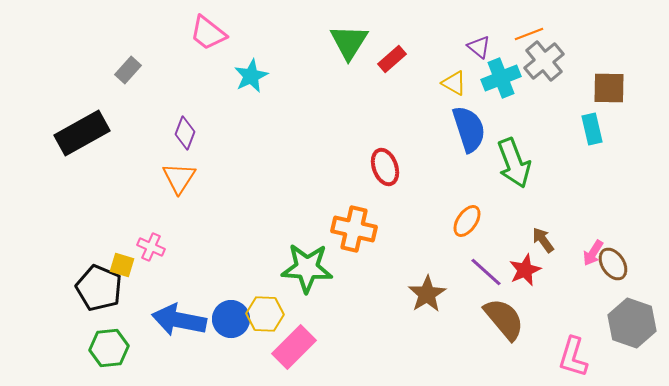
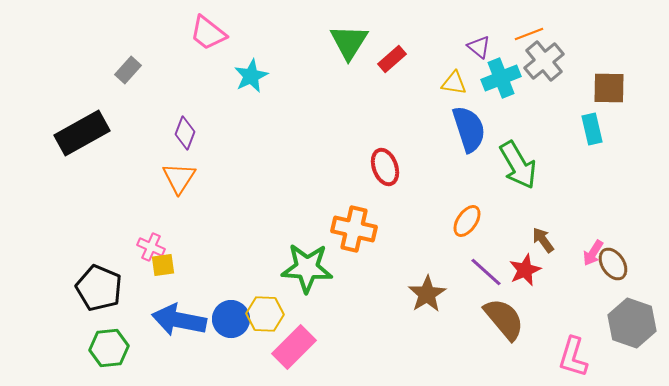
yellow triangle: rotated 20 degrees counterclockwise
green arrow: moved 4 px right, 2 px down; rotated 9 degrees counterclockwise
yellow square: moved 41 px right; rotated 25 degrees counterclockwise
